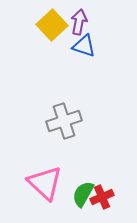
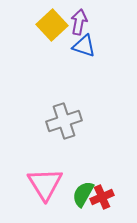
pink triangle: moved 1 px down; rotated 15 degrees clockwise
